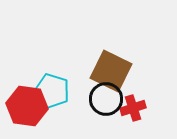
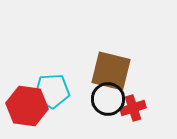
brown square: rotated 12 degrees counterclockwise
cyan pentagon: rotated 20 degrees counterclockwise
black circle: moved 2 px right
